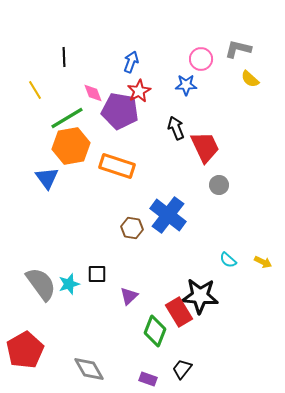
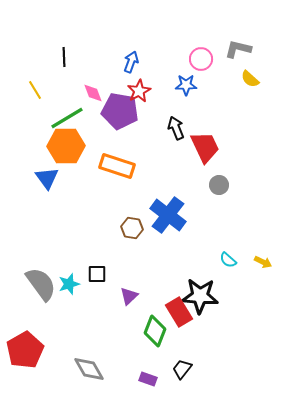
orange hexagon: moved 5 px left; rotated 9 degrees clockwise
